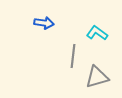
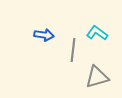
blue arrow: moved 12 px down
gray line: moved 6 px up
